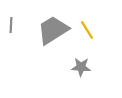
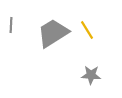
gray trapezoid: moved 3 px down
gray star: moved 10 px right, 8 px down
